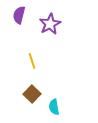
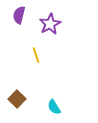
yellow line: moved 4 px right, 6 px up
brown square: moved 15 px left, 5 px down
cyan semicircle: rotated 21 degrees counterclockwise
